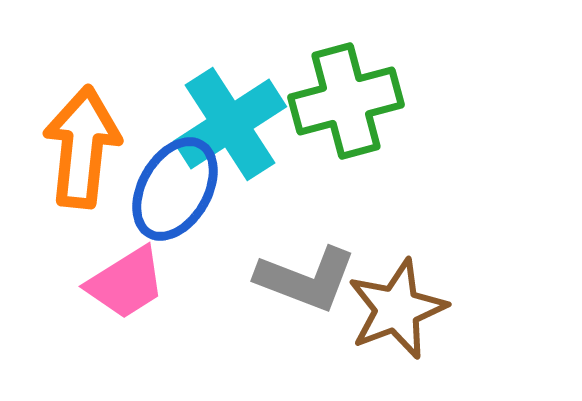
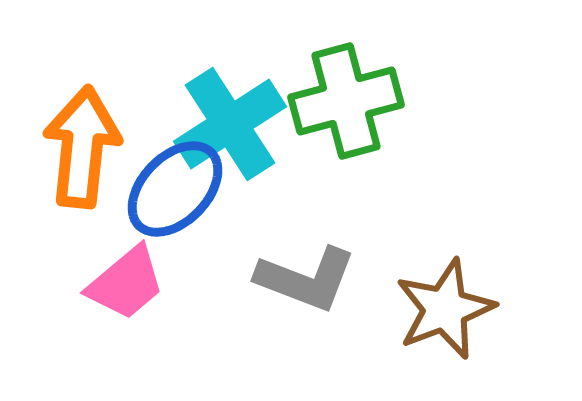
blue ellipse: rotated 14 degrees clockwise
pink trapezoid: rotated 8 degrees counterclockwise
brown star: moved 48 px right
